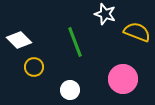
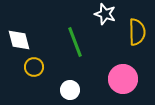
yellow semicircle: rotated 68 degrees clockwise
white diamond: rotated 30 degrees clockwise
